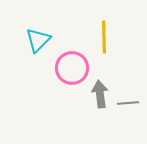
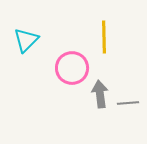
cyan triangle: moved 12 px left
